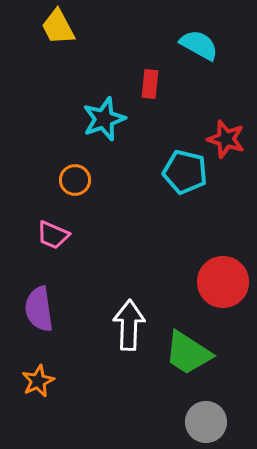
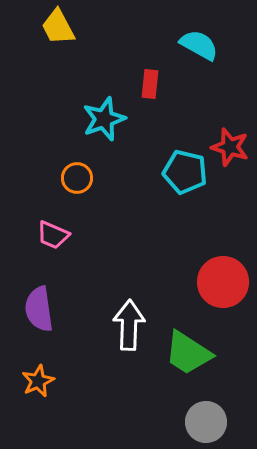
red star: moved 4 px right, 8 px down
orange circle: moved 2 px right, 2 px up
